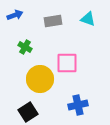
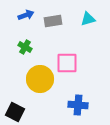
blue arrow: moved 11 px right
cyan triangle: rotated 35 degrees counterclockwise
blue cross: rotated 18 degrees clockwise
black square: moved 13 px left; rotated 30 degrees counterclockwise
